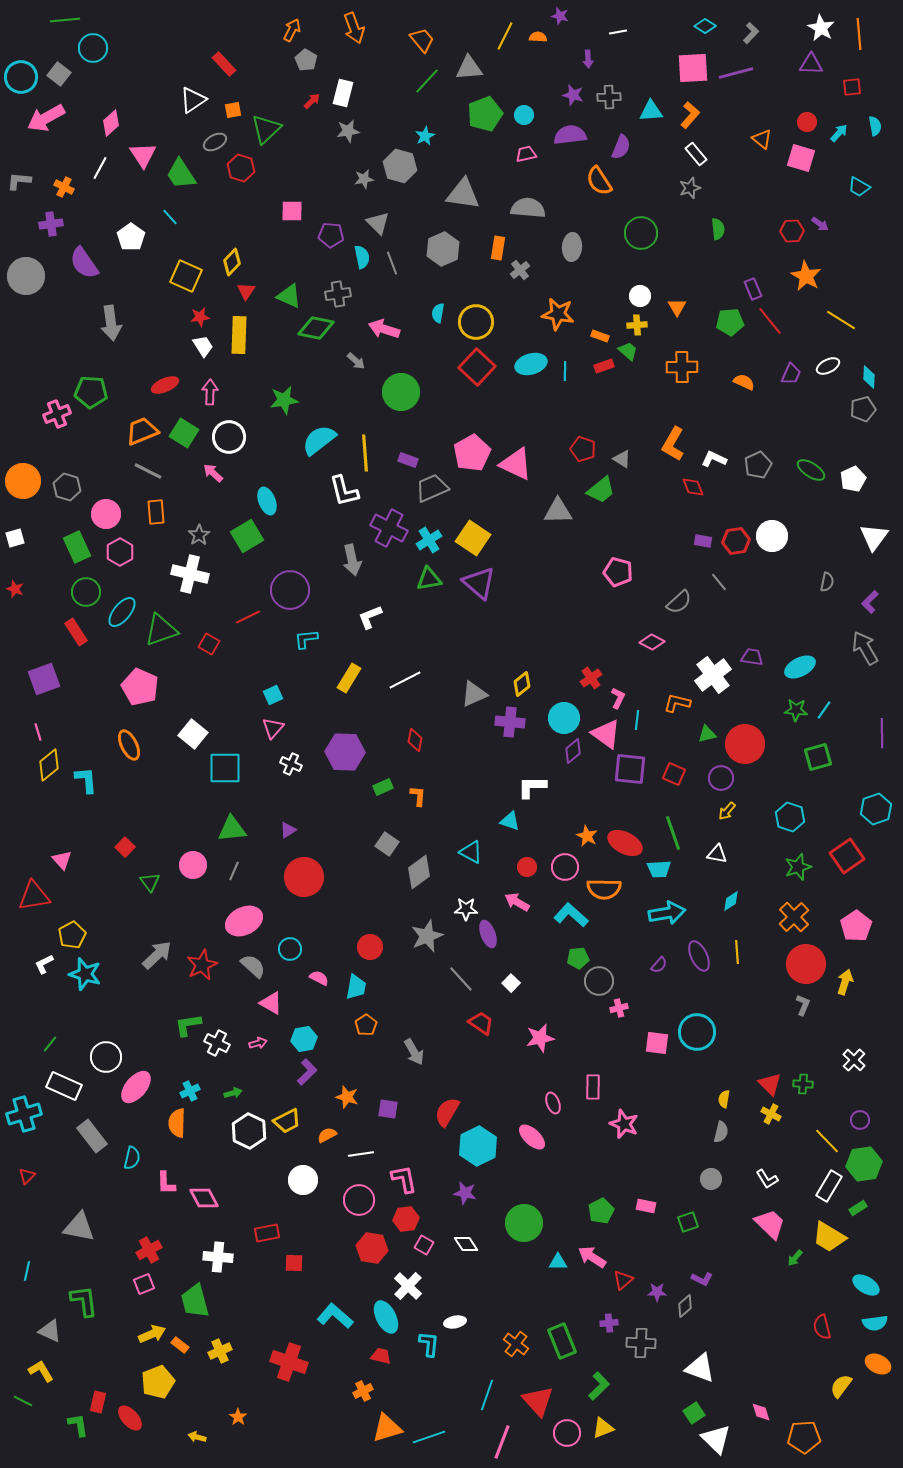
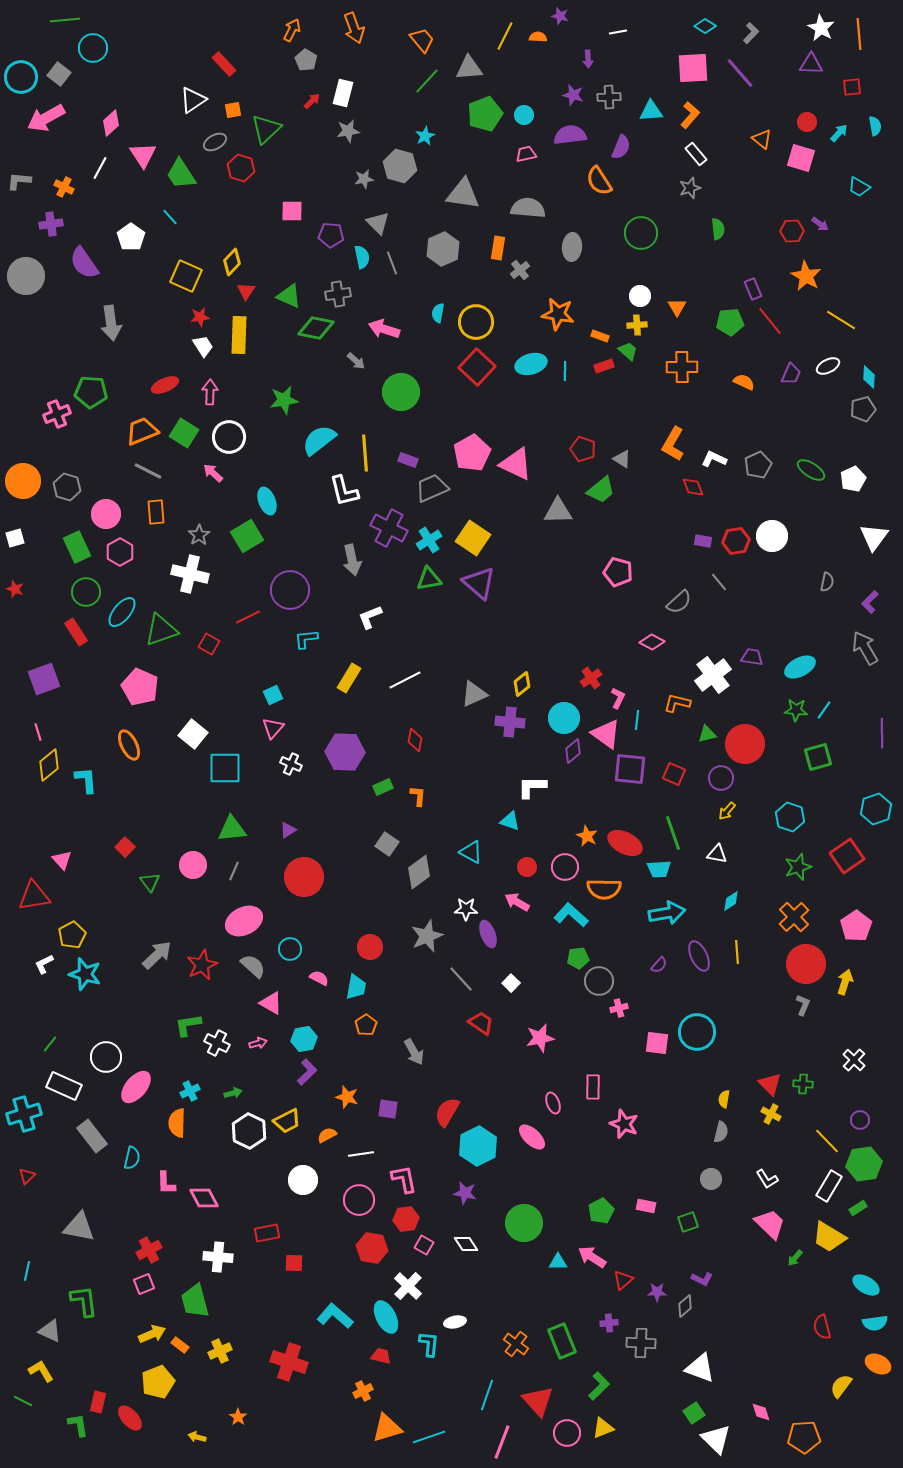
purple line at (736, 73): moved 4 px right; rotated 64 degrees clockwise
